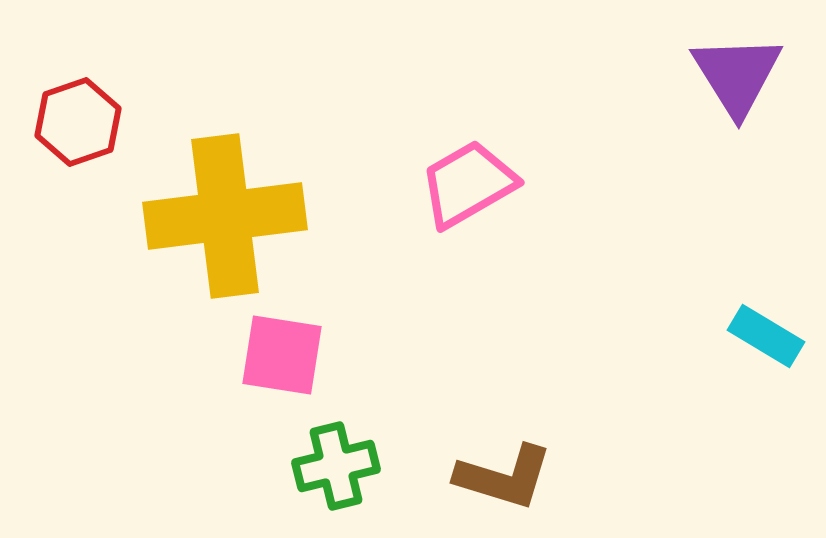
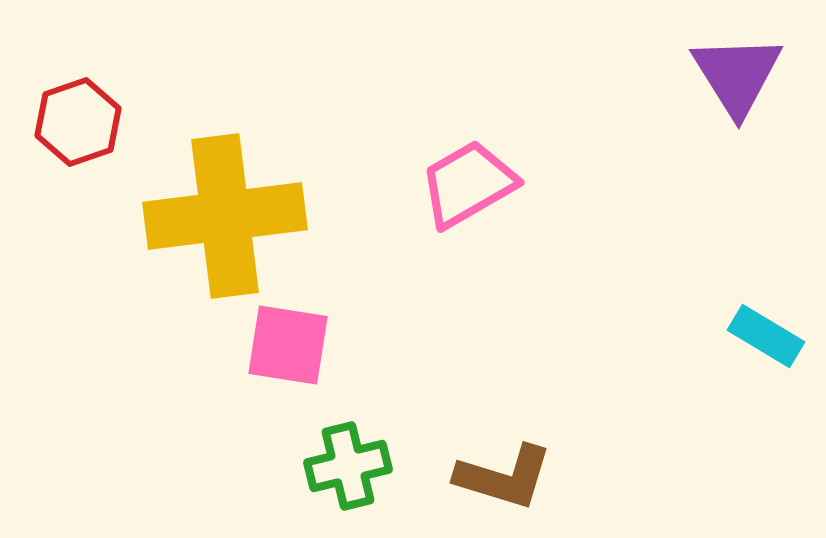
pink square: moved 6 px right, 10 px up
green cross: moved 12 px right
